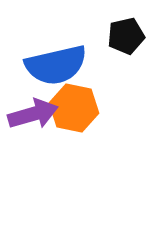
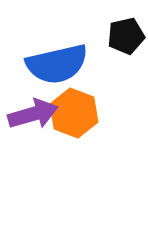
blue semicircle: moved 1 px right, 1 px up
orange hexagon: moved 5 px down; rotated 9 degrees clockwise
